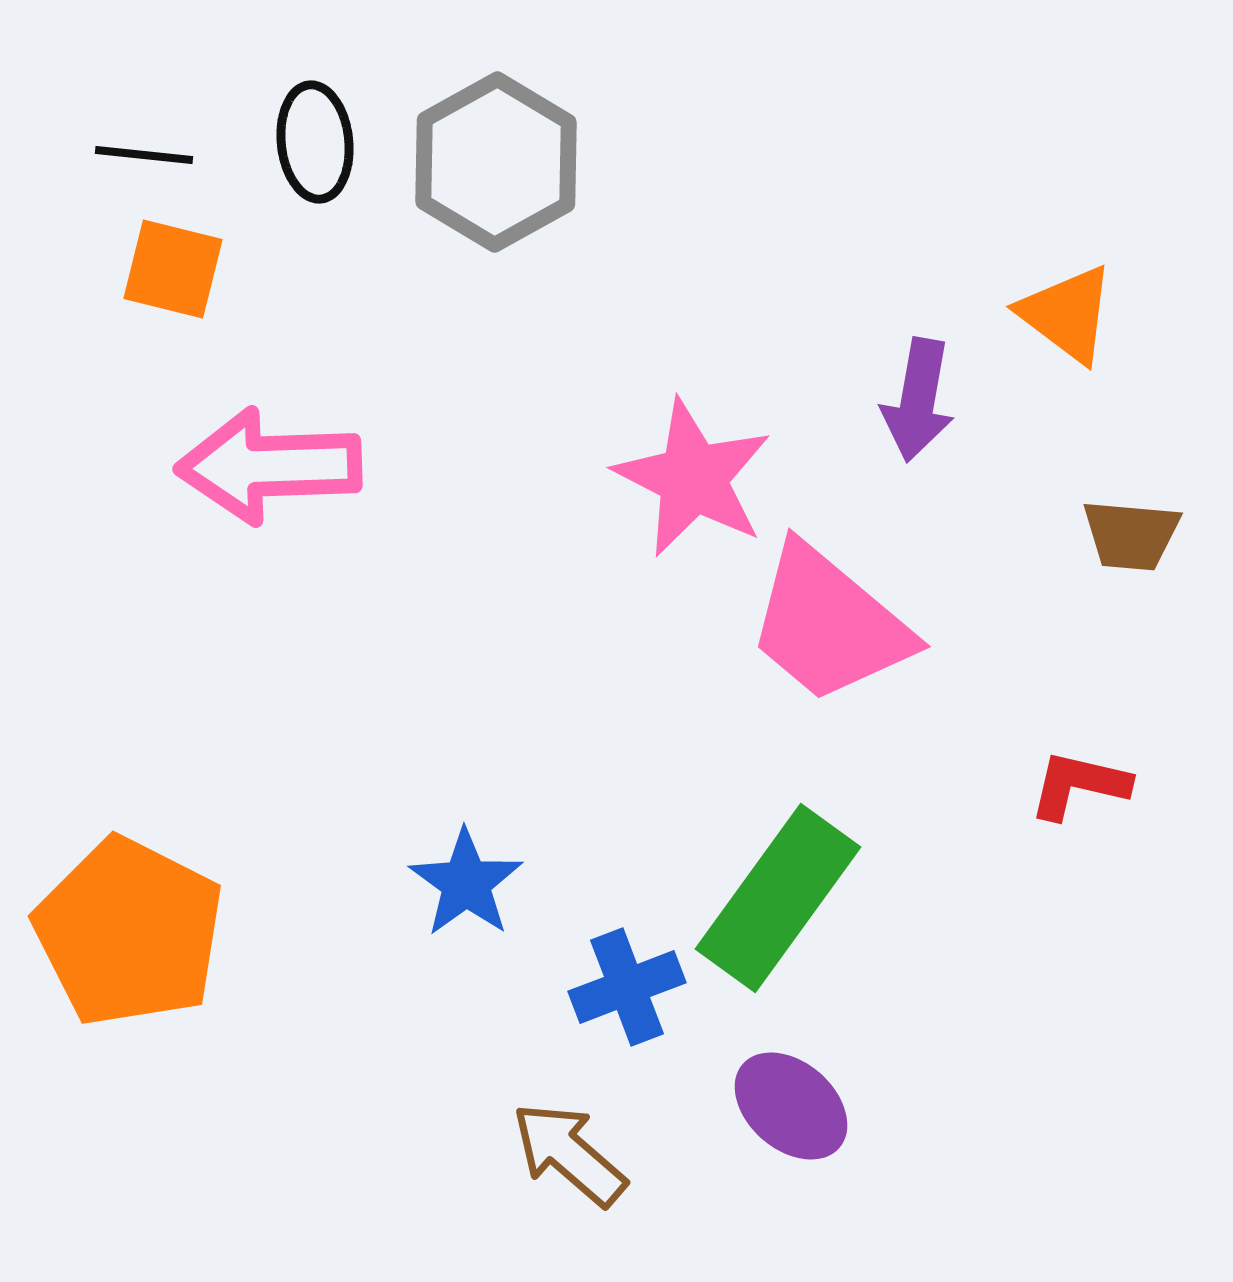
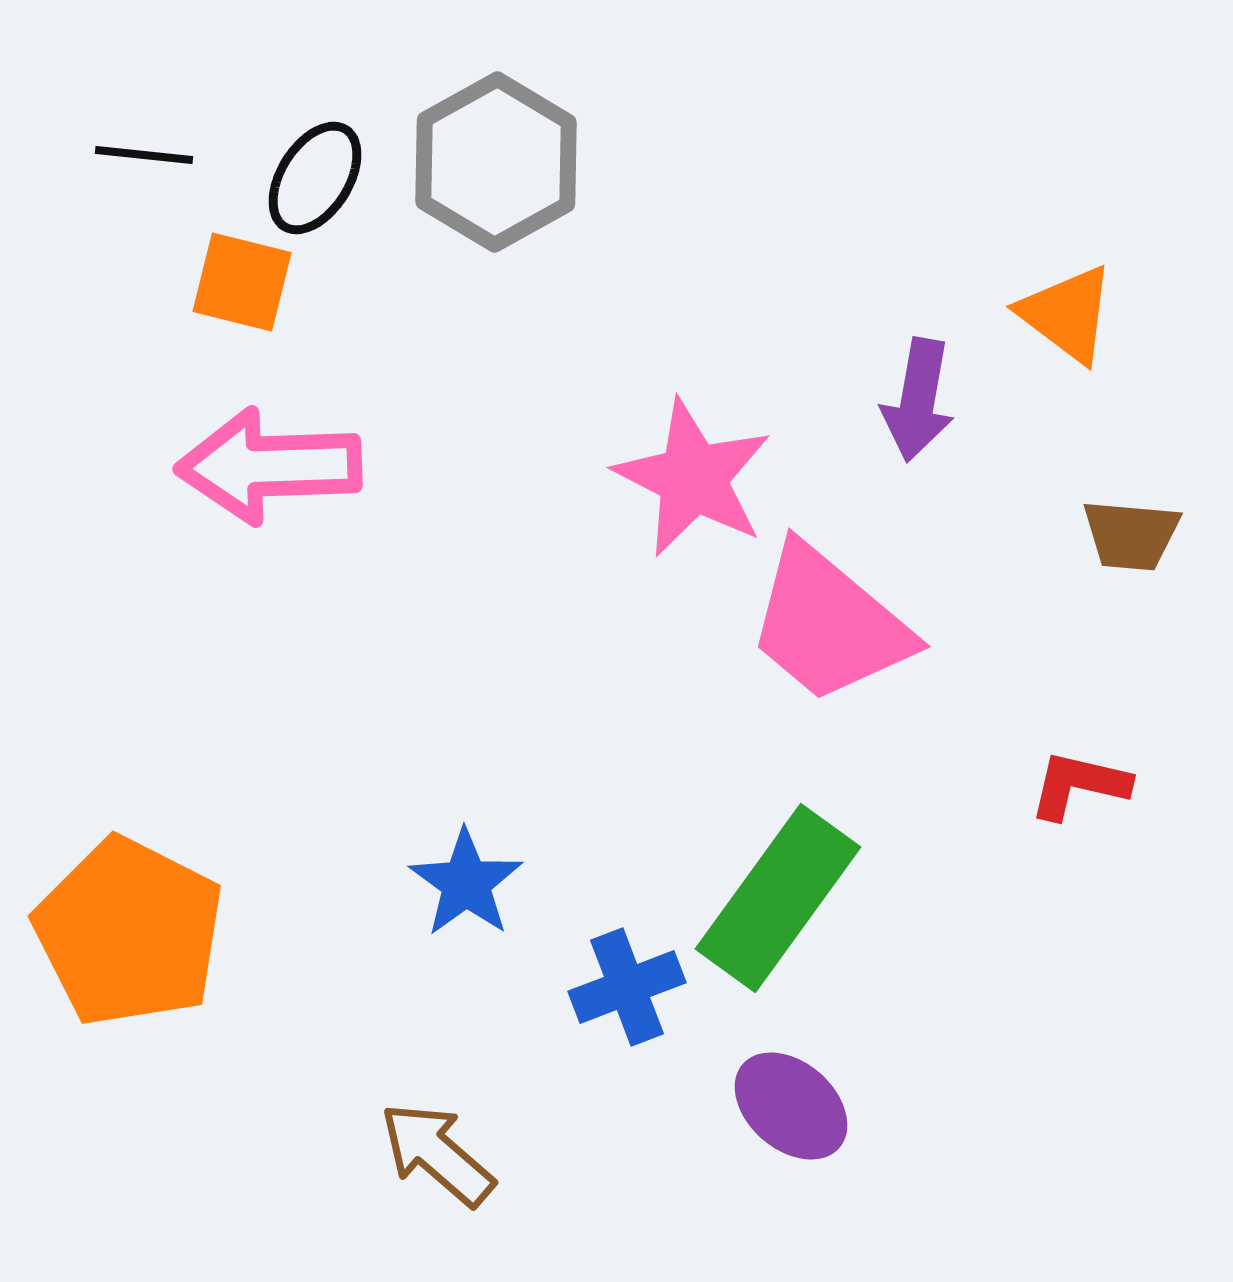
black ellipse: moved 36 px down; rotated 38 degrees clockwise
orange square: moved 69 px right, 13 px down
brown arrow: moved 132 px left
